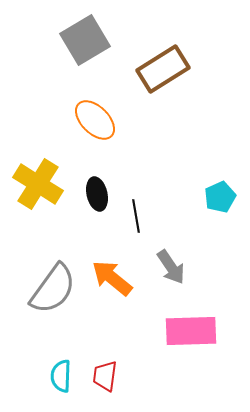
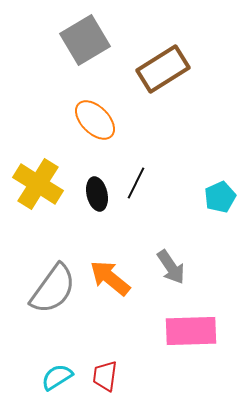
black line: moved 33 px up; rotated 36 degrees clockwise
orange arrow: moved 2 px left
cyan semicircle: moved 4 px left, 1 px down; rotated 56 degrees clockwise
